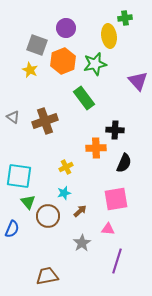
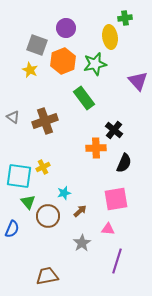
yellow ellipse: moved 1 px right, 1 px down
black cross: moved 1 px left; rotated 36 degrees clockwise
yellow cross: moved 23 px left
